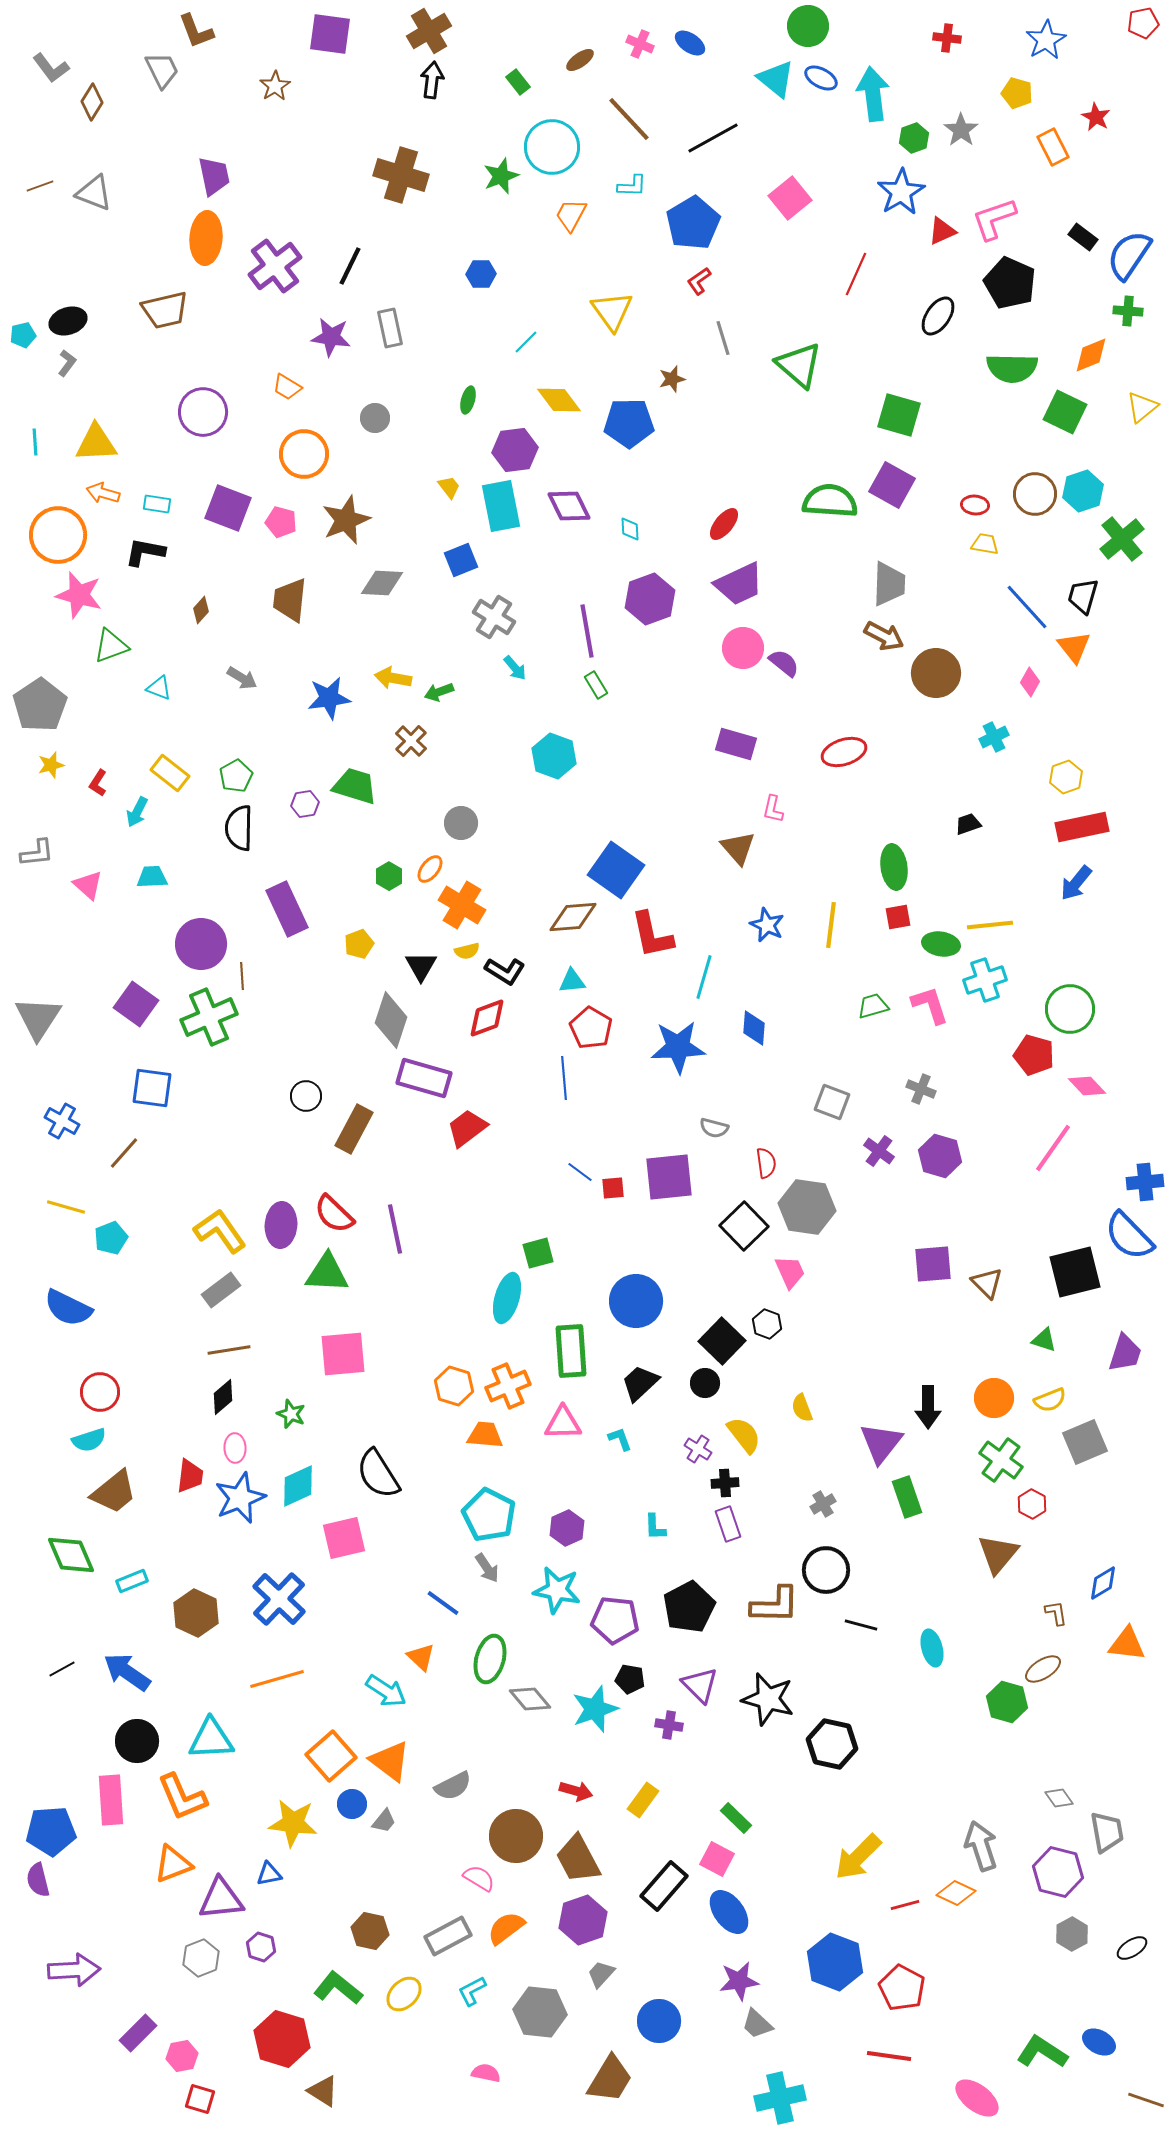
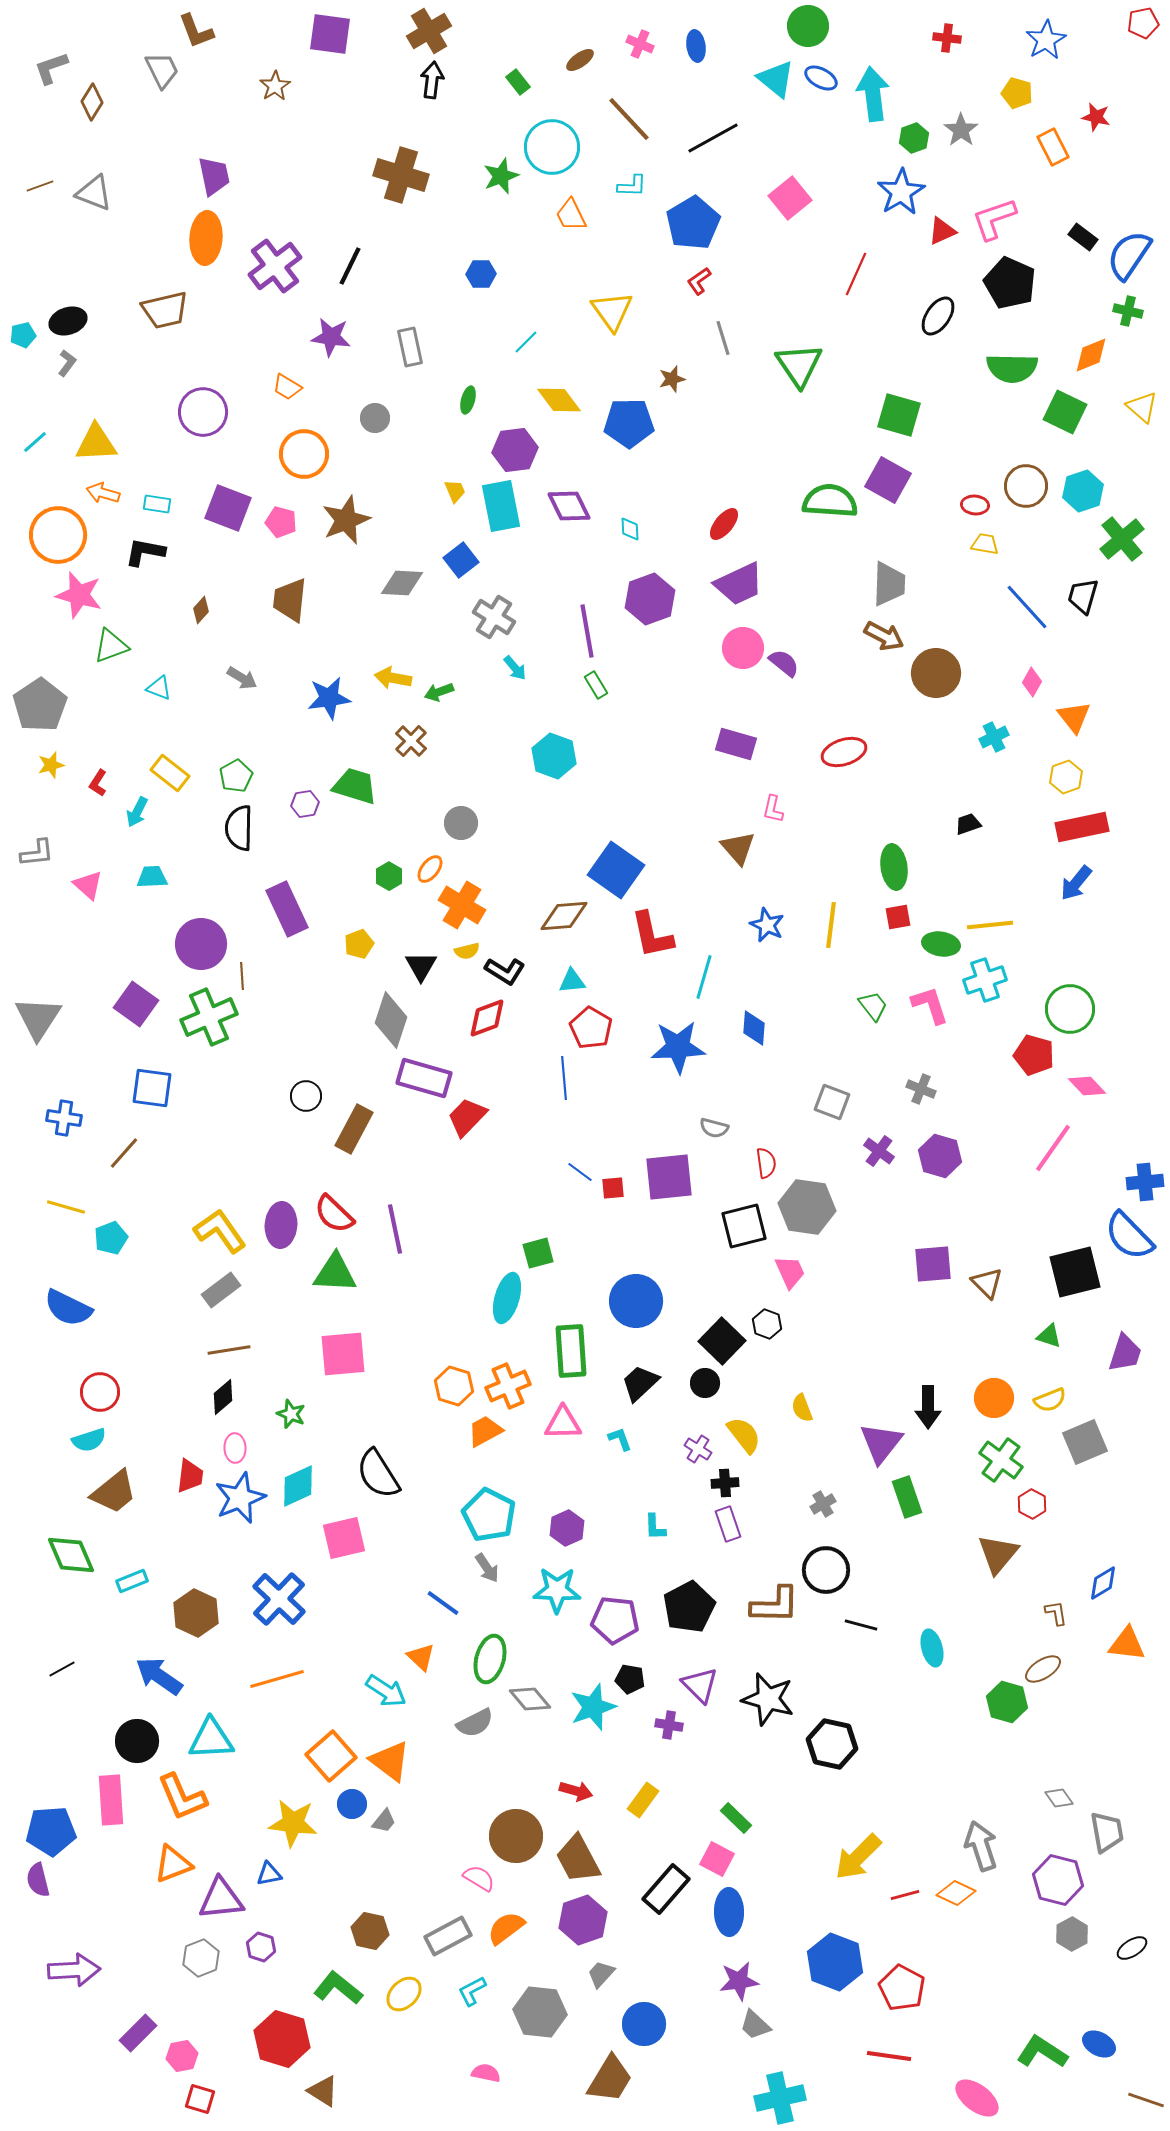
blue ellipse at (690, 43): moved 6 px right, 3 px down; rotated 48 degrees clockwise
gray L-shape at (51, 68): rotated 108 degrees clockwise
red star at (1096, 117): rotated 16 degrees counterclockwise
orange trapezoid at (571, 215): rotated 54 degrees counterclockwise
green cross at (1128, 311): rotated 8 degrees clockwise
gray rectangle at (390, 328): moved 20 px right, 19 px down
green triangle at (799, 365): rotated 15 degrees clockwise
yellow triangle at (1142, 407): rotated 40 degrees counterclockwise
cyan line at (35, 442): rotated 52 degrees clockwise
purple square at (892, 485): moved 4 px left, 5 px up
yellow trapezoid at (449, 487): moved 6 px right, 4 px down; rotated 15 degrees clockwise
brown circle at (1035, 494): moved 9 px left, 8 px up
blue square at (461, 560): rotated 16 degrees counterclockwise
gray diamond at (382, 583): moved 20 px right
orange triangle at (1074, 647): moved 70 px down
pink diamond at (1030, 682): moved 2 px right
brown diamond at (573, 917): moved 9 px left, 1 px up
green trapezoid at (873, 1006): rotated 68 degrees clockwise
blue cross at (62, 1121): moved 2 px right, 3 px up; rotated 20 degrees counterclockwise
red trapezoid at (467, 1128): moved 11 px up; rotated 9 degrees counterclockwise
black square at (744, 1226): rotated 30 degrees clockwise
green triangle at (327, 1273): moved 8 px right
green triangle at (1044, 1340): moved 5 px right, 4 px up
orange trapezoid at (485, 1435): moved 4 px up; rotated 33 degrees counterclockwise
cyan star at (557, 1590): rotated 9 degrees counterclockwise
blue arrow at (127, 1672): moved 32 px right, 4 px down
cyan star at (595, 1709): moved 2 px left, 2 px up
gray semicircle at (453, 1786): moved 22 px right, 63 px up
purple hexagon at (1058, 1872): moved 8 px down
black rectangle at (664, 1886): moved 2 px right, 3 px down
red line at (905, 1905): moved 10 px up
blue ellipse at (729, 1912): rotated 36 degrees clockwise
blue circle at (659, 2021): moved 15 px left, 3 px down
gray trapezoid at (757, 2024): moved 2 px left, 1 px down
blue ellipse at (1099, 2042): moved 2 px down
